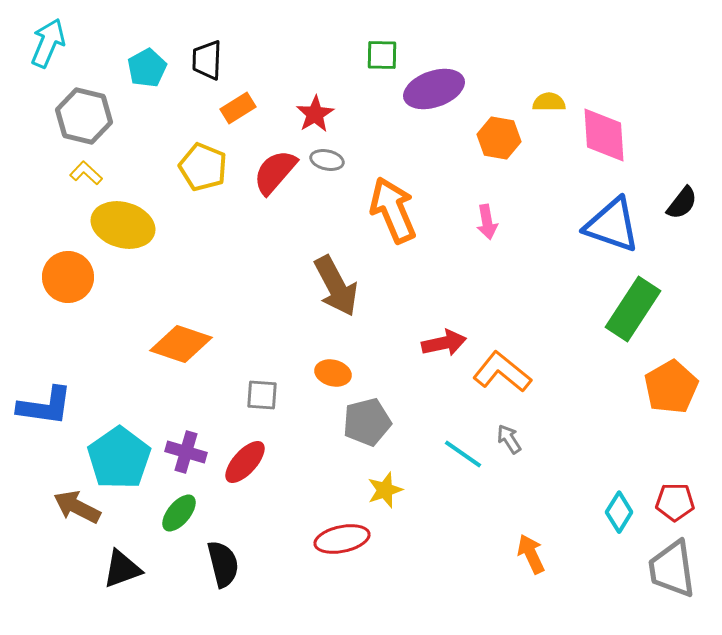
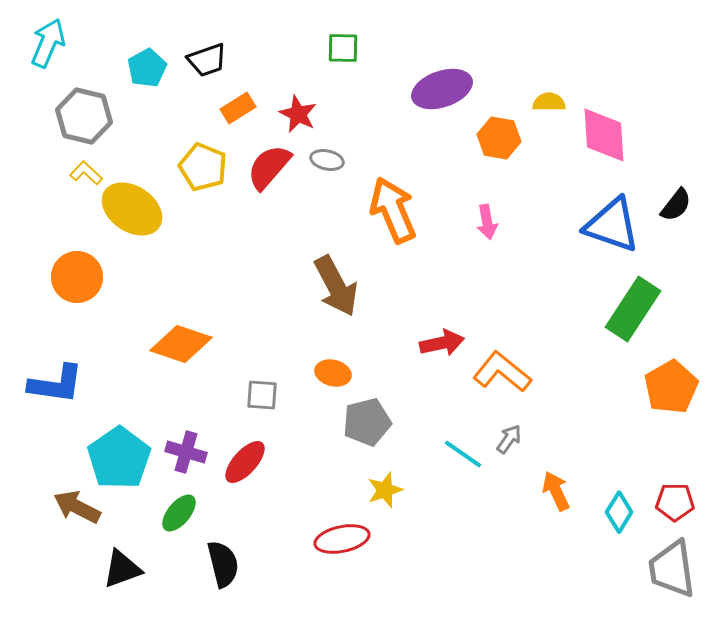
green square at (382, 55): moved 39 px left, 7 px up
black trapezoid at (207, 60): rotated 111 degrees counterclockwise
purple ellipse at (434, 89): moved 8 px right
red star at (315, 114): moved 17 px left; rotated 15 degrees counterclockwise
red semicircle at (275, 172): moved 6 px left, 5 px up
black semicircle at (682, 203): moved 6 px left, 2 px down
yellow ellipse at (123, 225): moved 9 px right, 16 px up; rotated 18 degrees clockwise
orange circle at (68, 277): moved 9 px right
red arrow at (444, 343): moved 2 px left
blue L-shape at (45, 406): moved 11 px right, 22 px up
gray arrow at (509, 439): rotated 68 degrees clockwise
orange arrow at (531, 554): moved 25 px right, 63 px up
